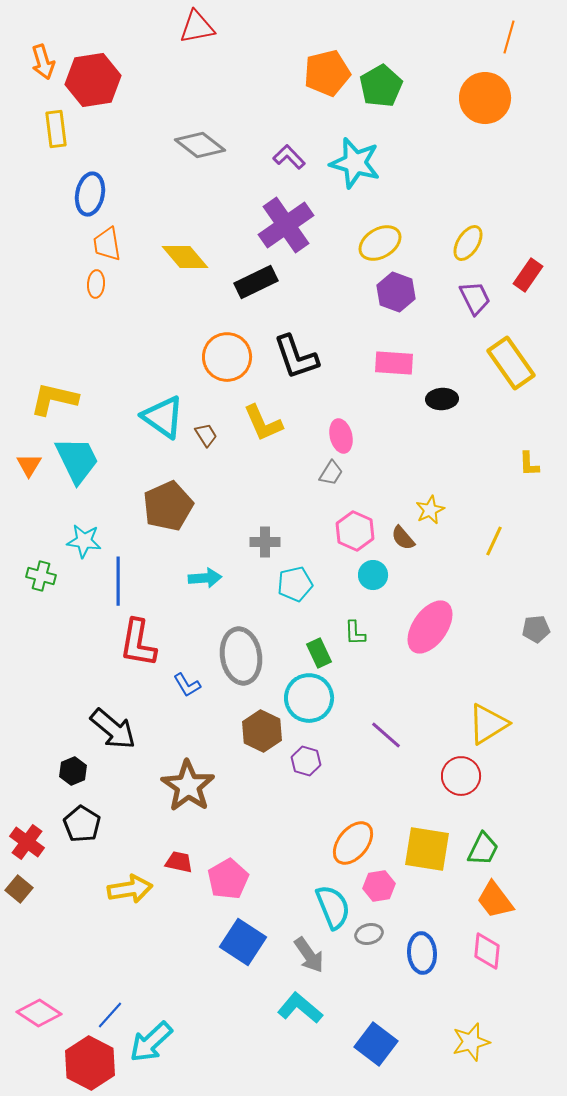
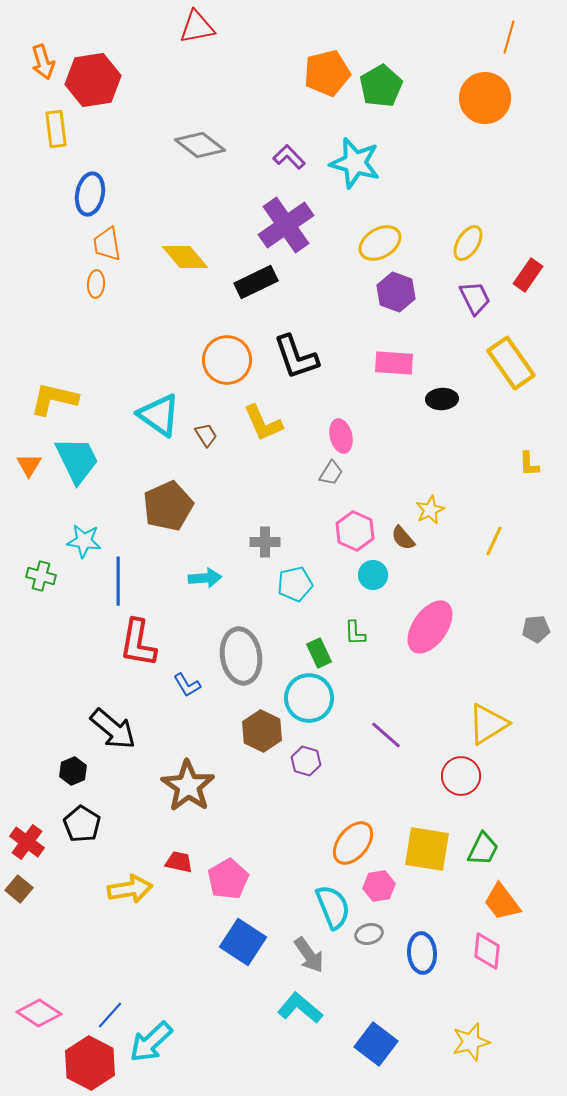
orange circle at (227, 357): moved 3 px down
cyan triangle at (163, 417): moved 4 px left, 2 px up
orange trapezoid at (495, 900): moved 7 px right, 2 px down
